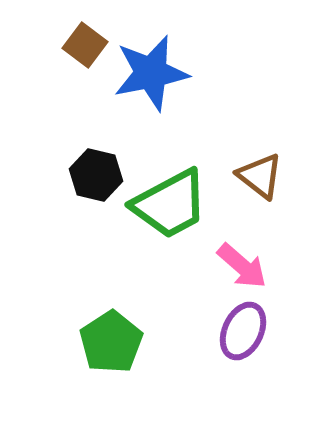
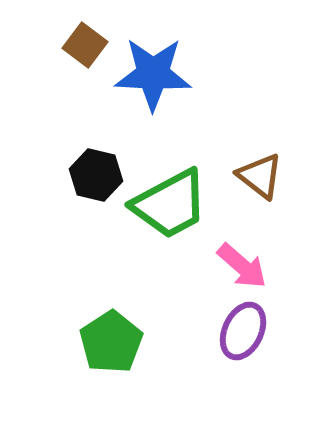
blue star: moved 2 px right, 1 px down; rotated 14 degrees clockwise
